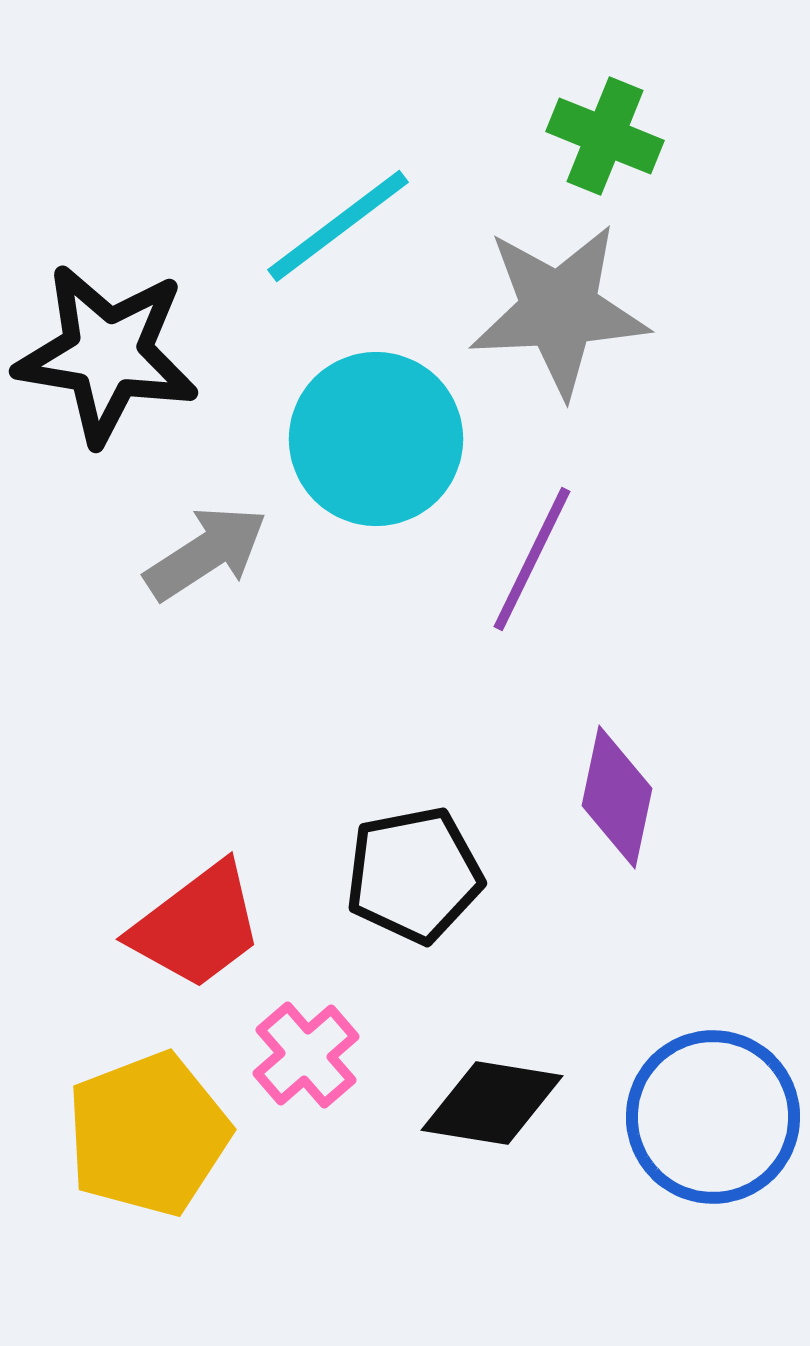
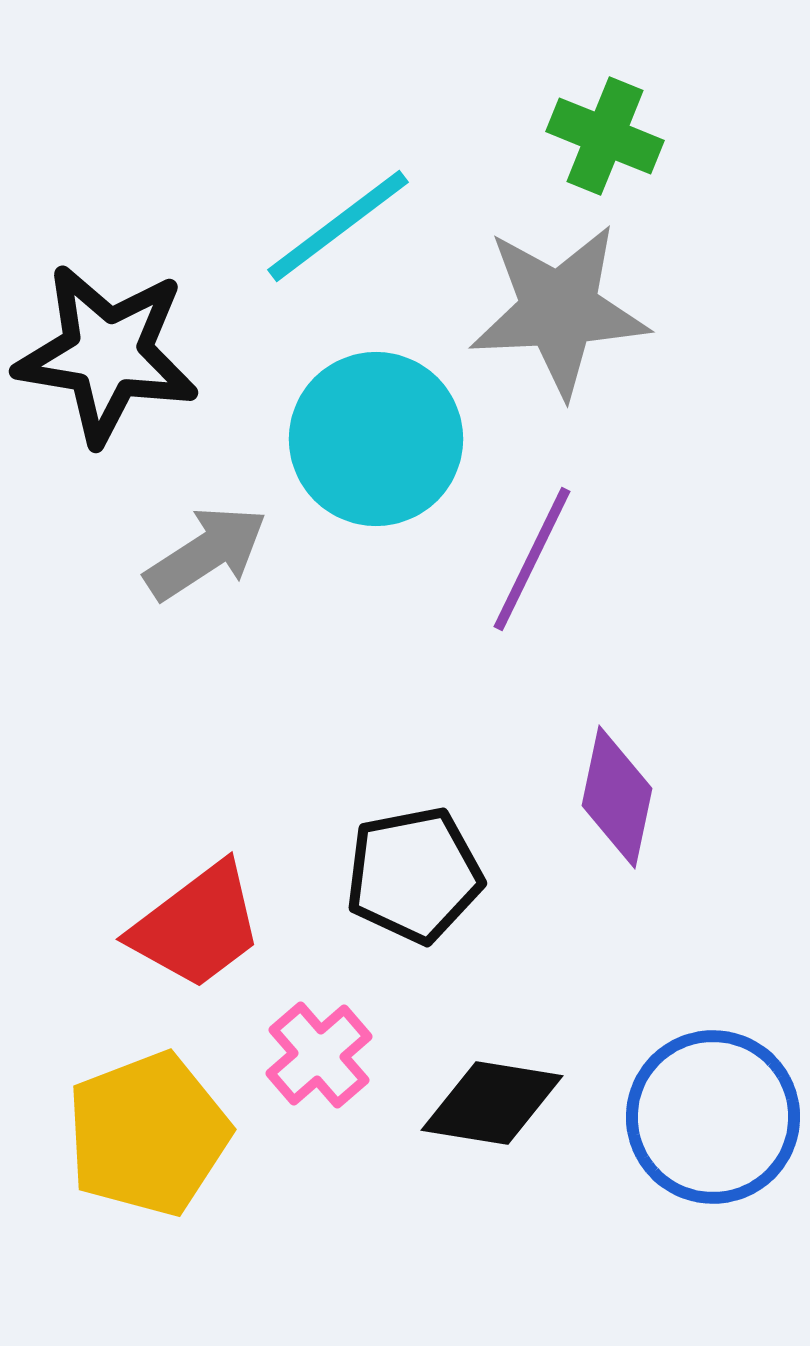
pink cross: moved 13 px right
